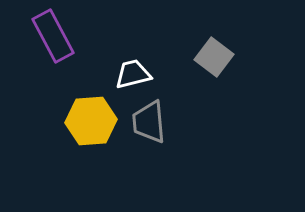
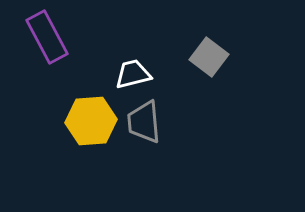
purple rectangle: moved 6 px left, 1 px down
gray square: moved 5 px left
gray trapezoid: moved 5 px left
